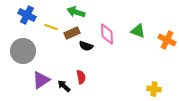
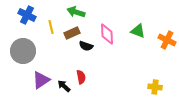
yellow line: rotated 56 degrees clockwise
yellow cross: moved 1 px right, 2 px up
